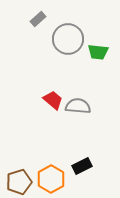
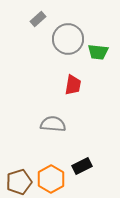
red trapezoid: moved 20 px right, 15 px up; rotated 60 degrees clockwise
gray semicircle: moved 25 px left, 18 px down
